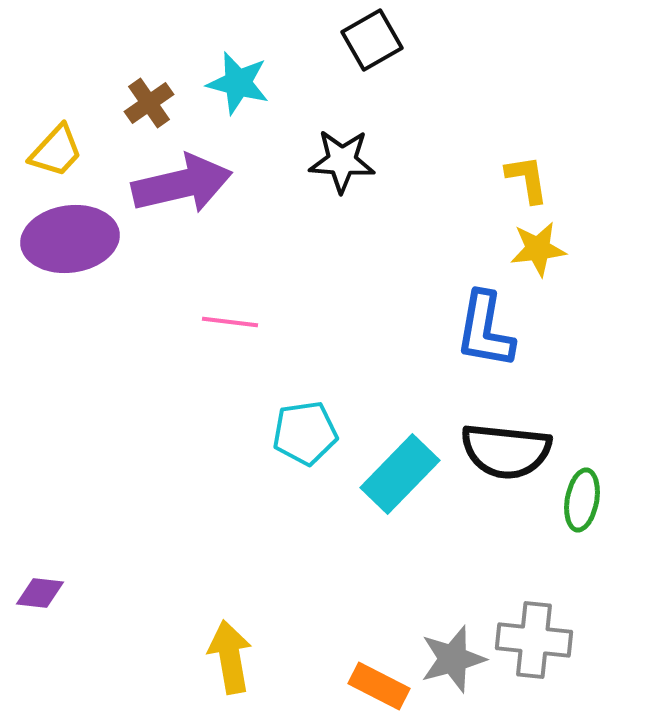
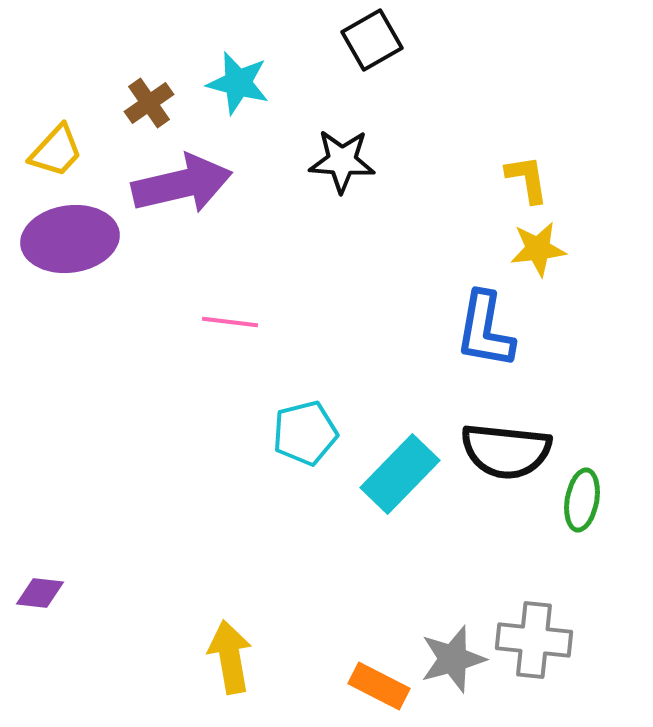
cyan pentagon: rotated 6 degrees counterclockwise
